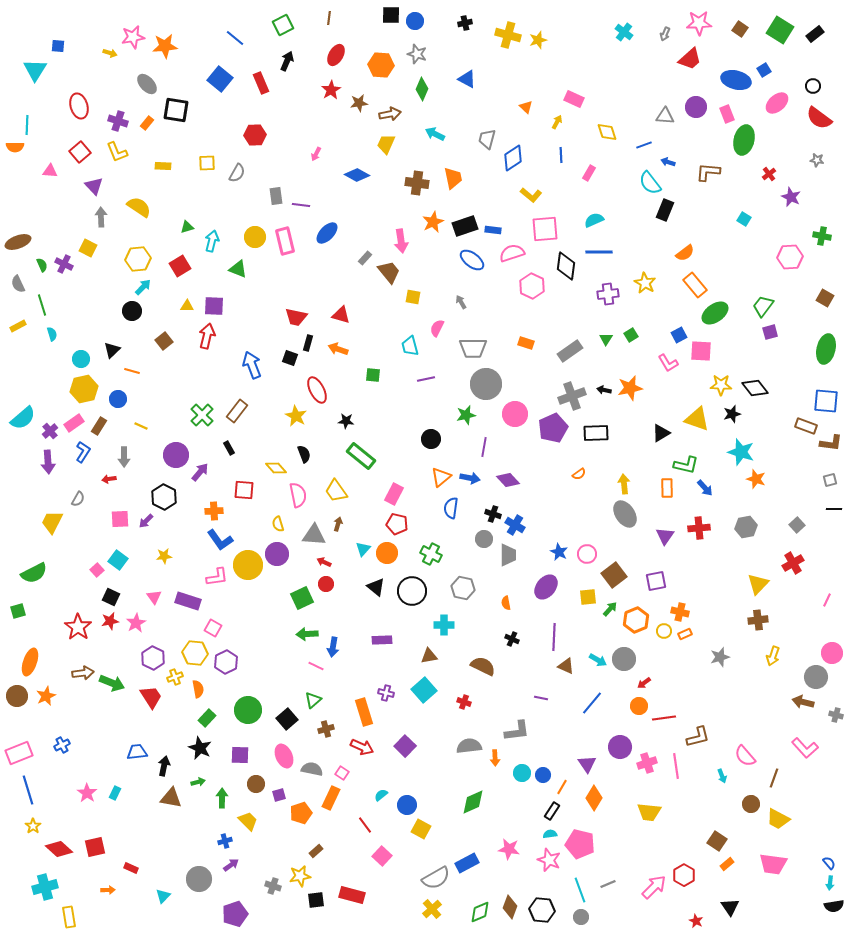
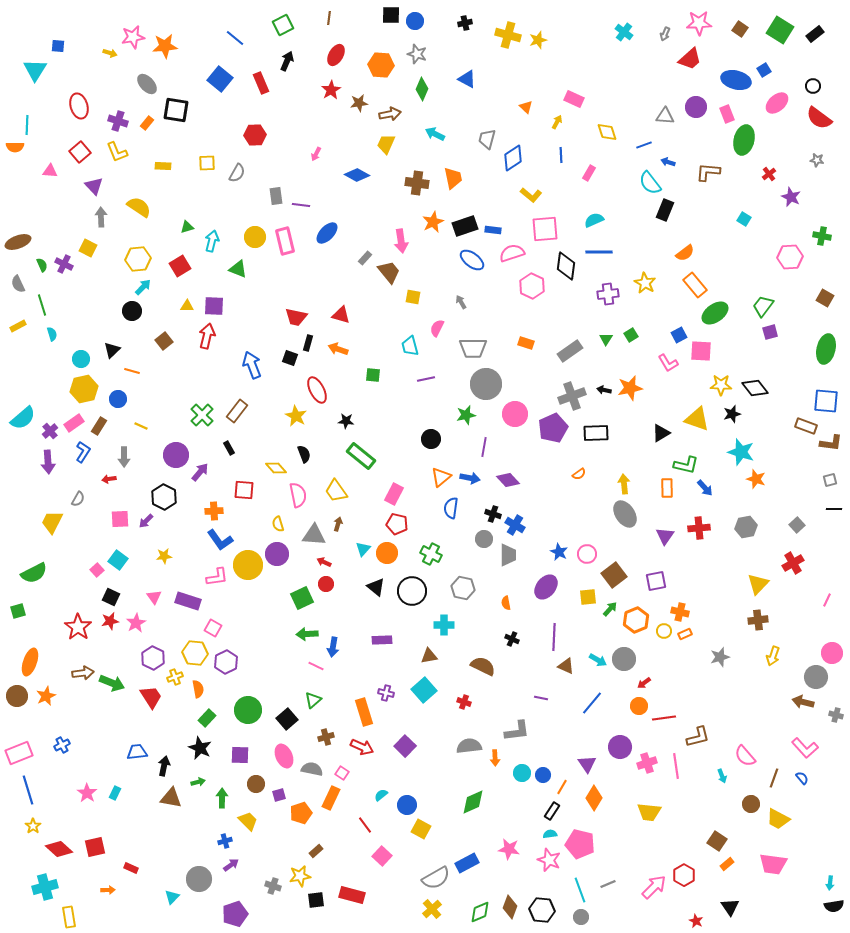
brown cross at (326, 729): moved 8 px down
blue semicircle at (829, 863): moved 27 px left, 85 px up
cyan triangle at (163, 896): moved 9 px right, 1 px down
